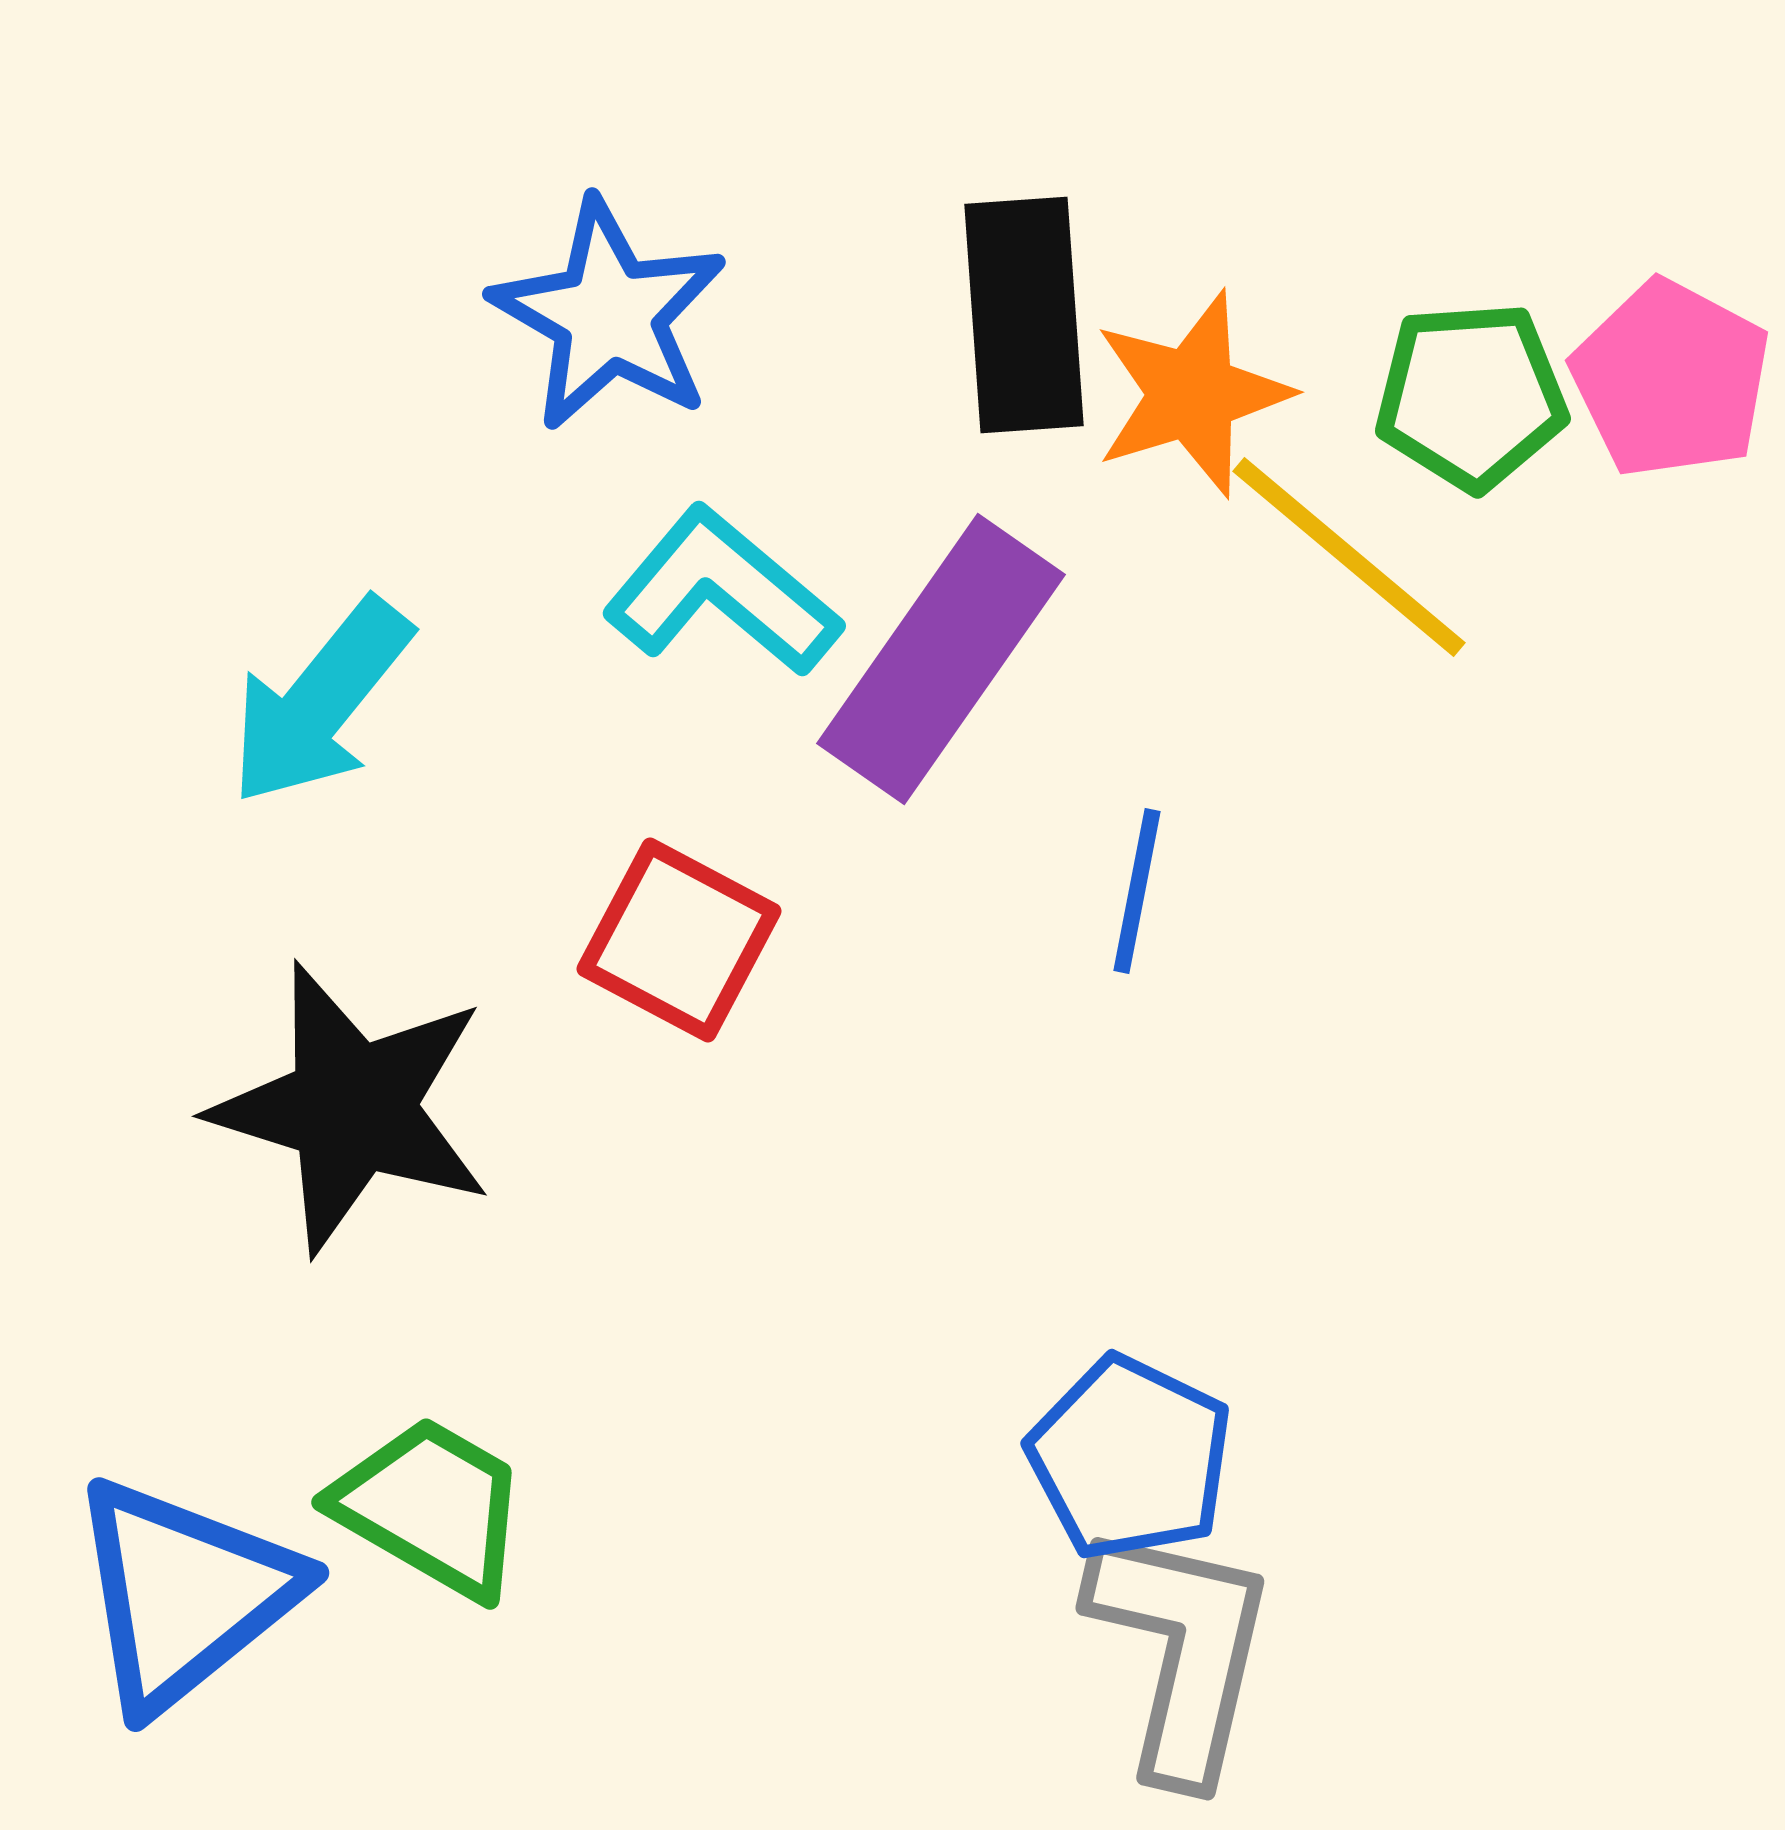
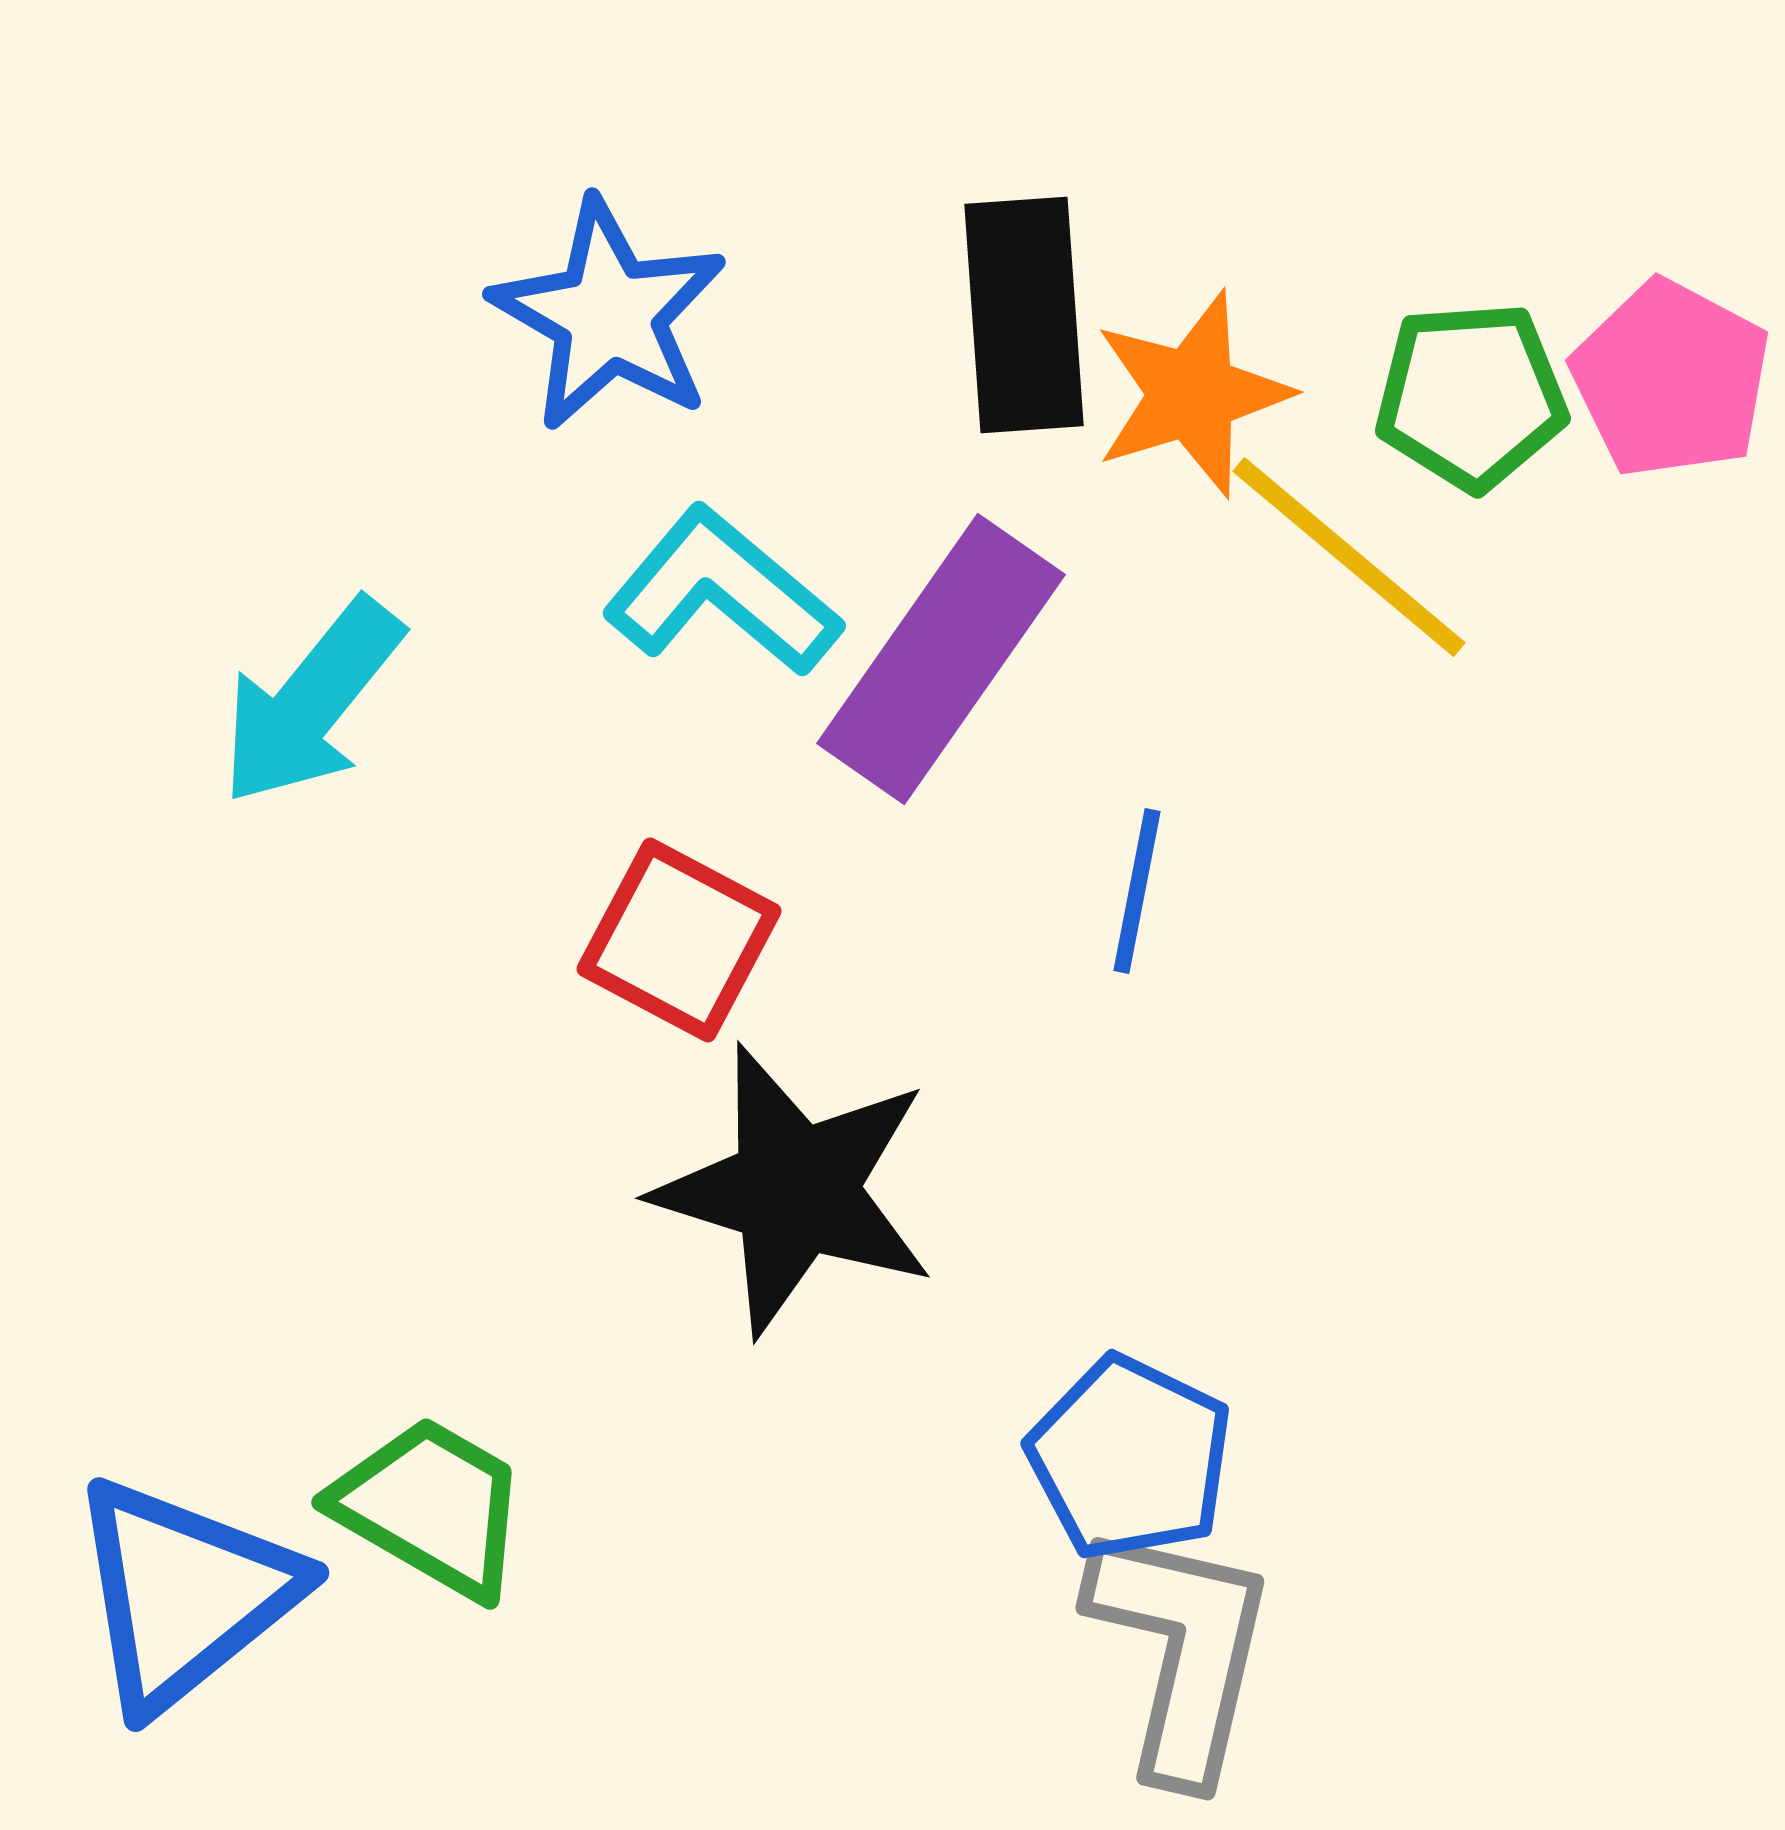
cyan arrow: moved 9 px left
black star: moved 443 px right, 82 px down
